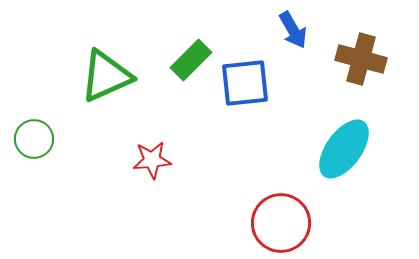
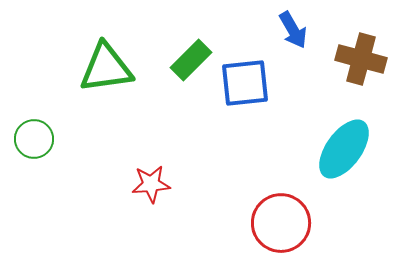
green triangle: moved 8 px up; rotated 16 degrees clockwise
red star: moved 1 px left, 24 px down
